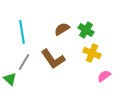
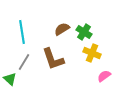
green cross: moved 2 px left, 2 px down
brown L-shape: rotated 15 degrees clockwise
